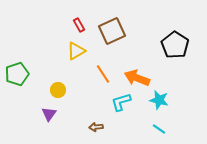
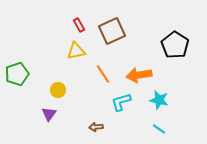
yellow triangle: rotated 18 degrees clockwise
orange arrow: moved 2 px right, 3 px up; rotated 30 degrees counterclockwise
